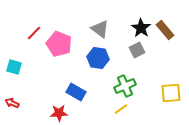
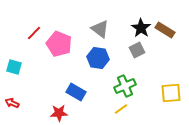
brown rectangle: rotated 18 degrees counterclockwise
